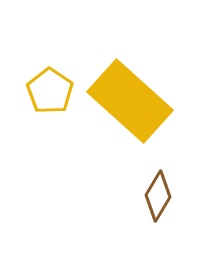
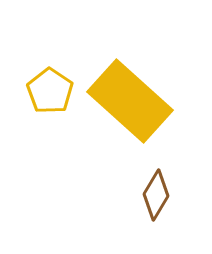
brown diamond: moved 2 px left, 1 px up
